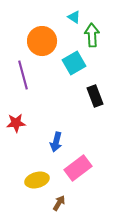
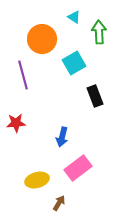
green arrow: moved 7 px right, 3 px up
orange circle: moved 2 px up
blue arrow: moved 6 px right, 5 px up
